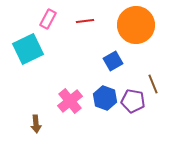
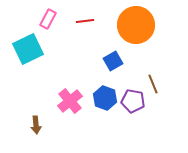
brown arrow: moved 1 px down
